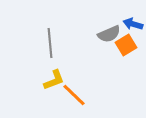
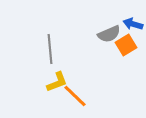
gray line: moved 6 px down
yellow L-shape: moved 3 px right, 2 px down
orange line: moved 1 px right, 1 px down
